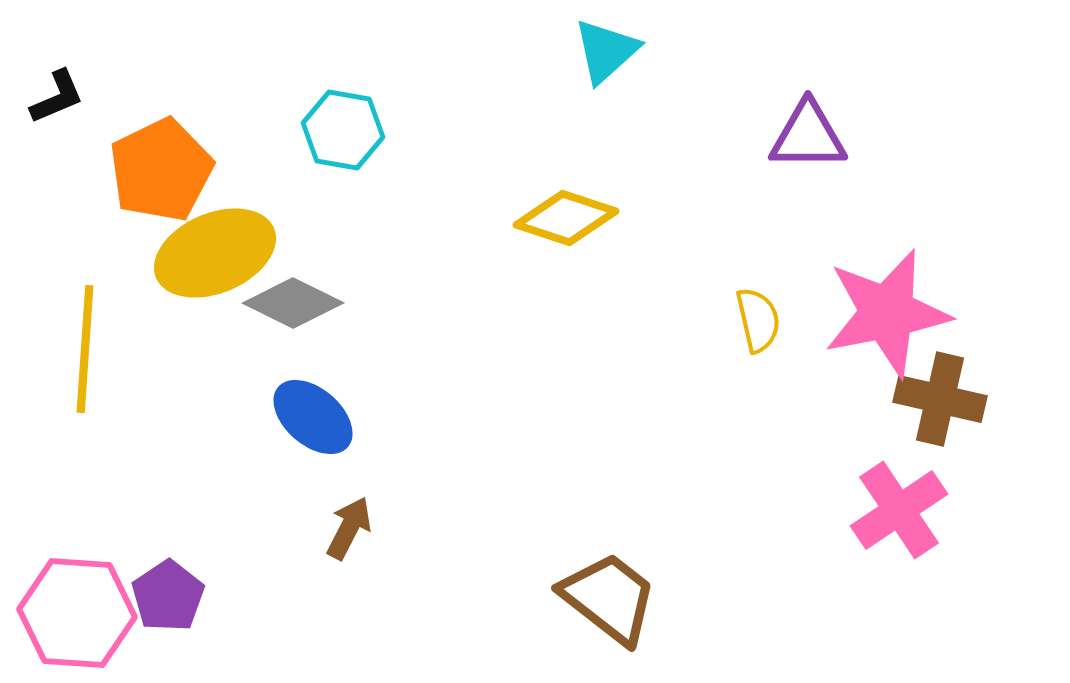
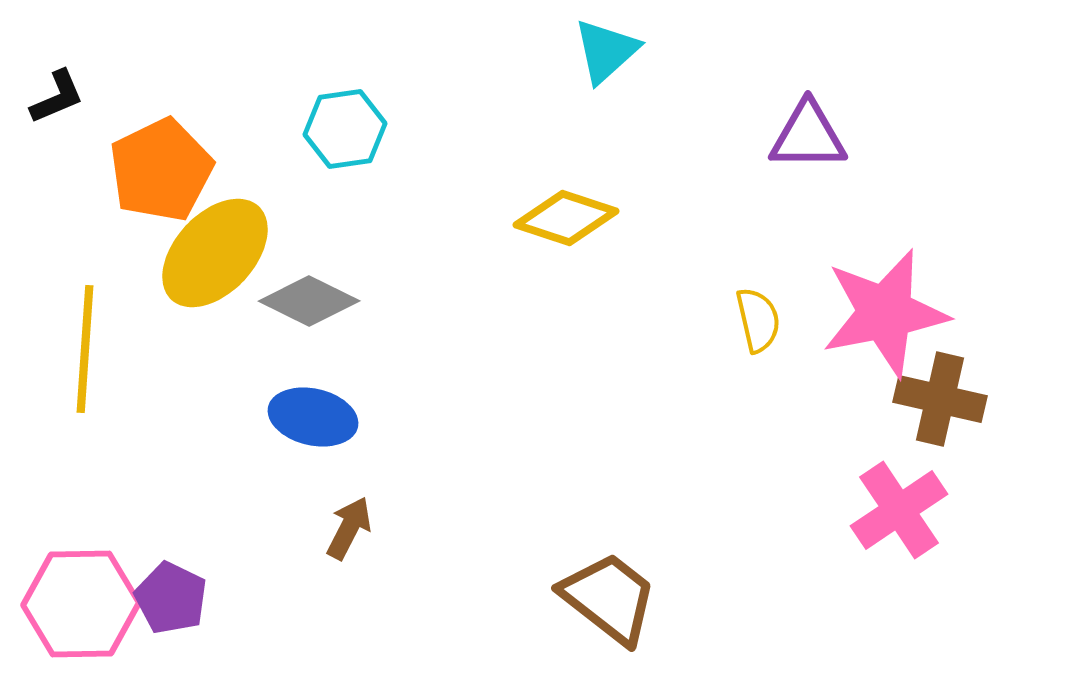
cyan hexagon: moved 2 px right, 1 px up; rotated 18 degrees counterclockwise
yellow ellipse: rotated 24 degrees counterclockwise
gray diamond: moved 16 px right, 2 px up
pink star: moved 2 px left
blue ellipse: rotated 28 degrees counterclockwise
purple pentagon: moved 3 px right, 2 px down; rotated 12 degrees counterclockwise
pink hexagon: moved 4 px right, 9 px up; rotated 5 degrees counterclockwise
